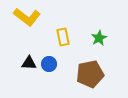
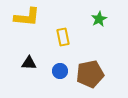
yellow L-shape: rotated 32 degrees counterclockwise
green star: moved 19 px up
blue circle: moved 11 px right, 7 px down
